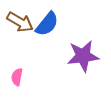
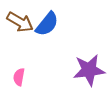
purple star: moved 6 px right, 14 px down
pink semicircle: moved 2 px right
